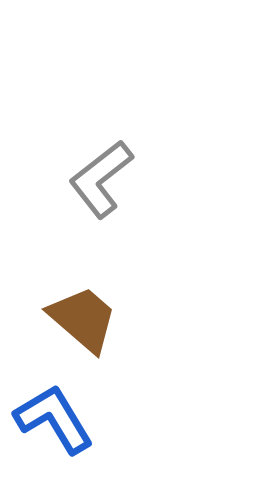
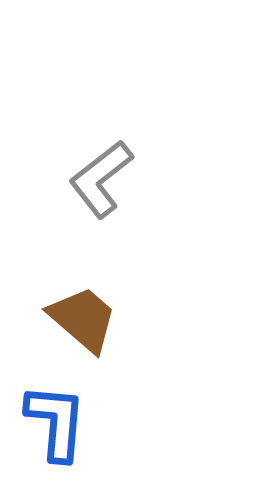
blue L-shape: moved 2 px right, 3 px down; rotated 36 degrees clockwise
